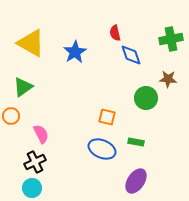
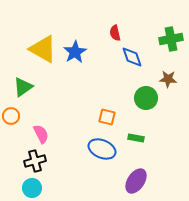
yellow triangle: moved 12 px right, 6 px down
blue diamond: moved 1 px right, 2 px down
green rectangle: moved 4 px up
black cross: moved 1 px up; rotated 10 degrees clockwise
